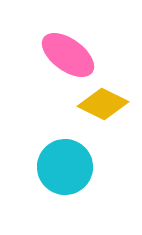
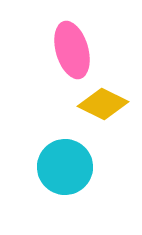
pink ellipse: moved 4 px right, 5 px up; rotated 38 degrees clockwise
